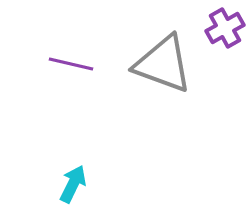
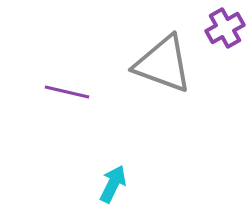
purple line: moved 4 px left, 28 px down
cyan arrow: moved 40 px right
